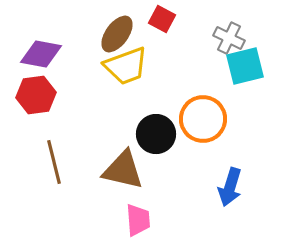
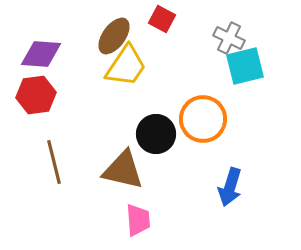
brown ellipse: moved 3 px left, 2 px down
purple diamond: rotated 6 degrees counterclockwise
yellow trapezoid: rotated 36 degrees counterclockwise
